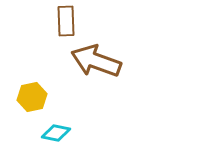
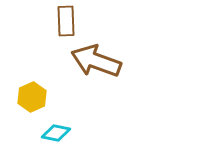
yellow hexagon: rotated 12 degrees counterclockwise
